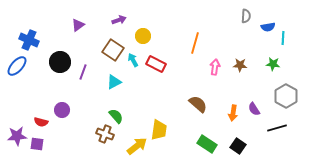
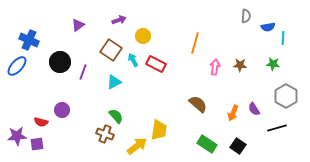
brown square: moved 2 px left
orange arrow: rotated 14 degrees clockwise
purple square: rotated 16 degrees counterclockwise
